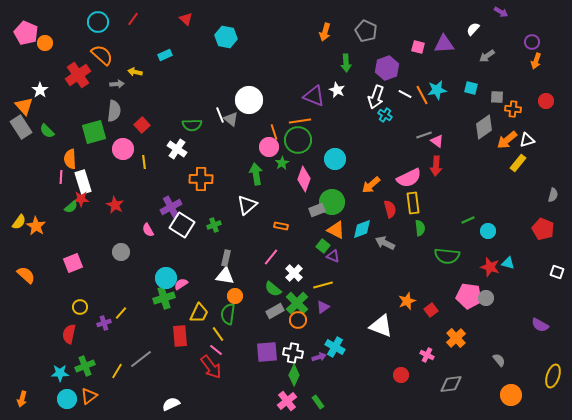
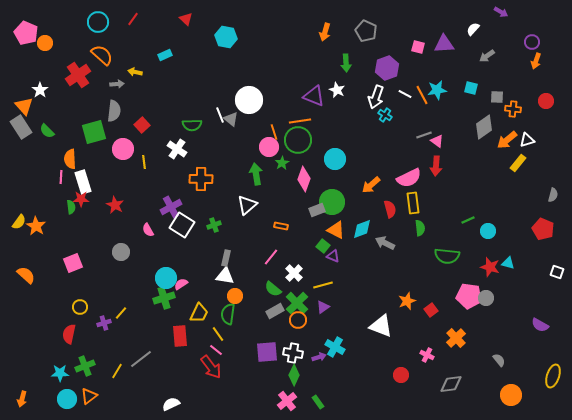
green semicircle at (71, 207): rotated 56 degrees counterclockwise
